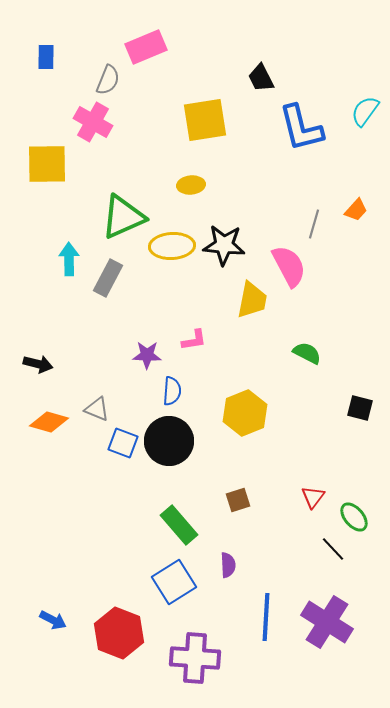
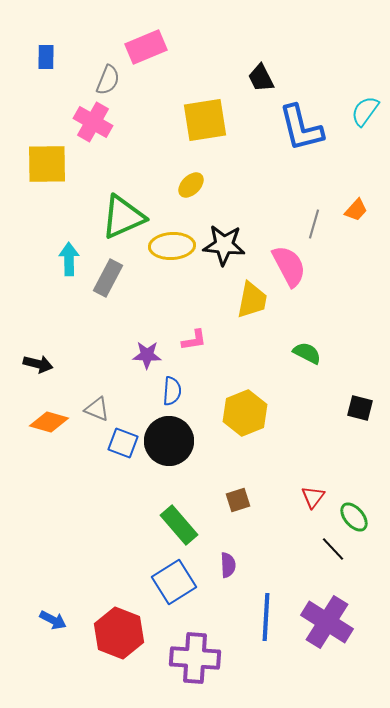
yellow ellipse at (191, 185): rotated 40 degrees counterclockwise
